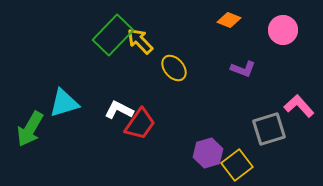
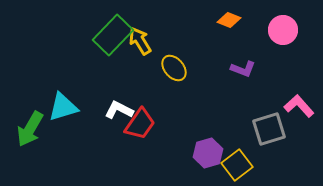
yellow arrow: rotated 12 degrees clockwise
cyan triangle: moved 1 px left, 4 px down
